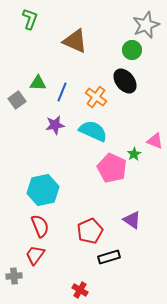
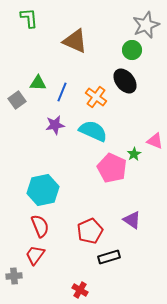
green L-shape: moved 1 px left, 1 px up; rotated 25 degrees counterclockwise
